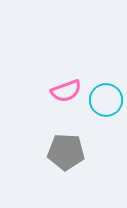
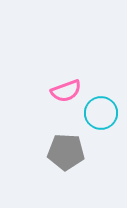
cyan circle: moved 5 px left, 13 px down
